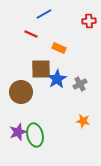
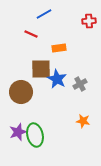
orange rectangle: rotated 32 degrees counterclockwise
blue star: rotated 12 degrees counterclockwise
